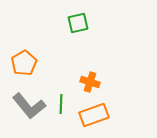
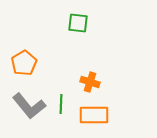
green square: rotated 20 degrees clockwise
orange rectangle: rotated 20 degrees clockwise
